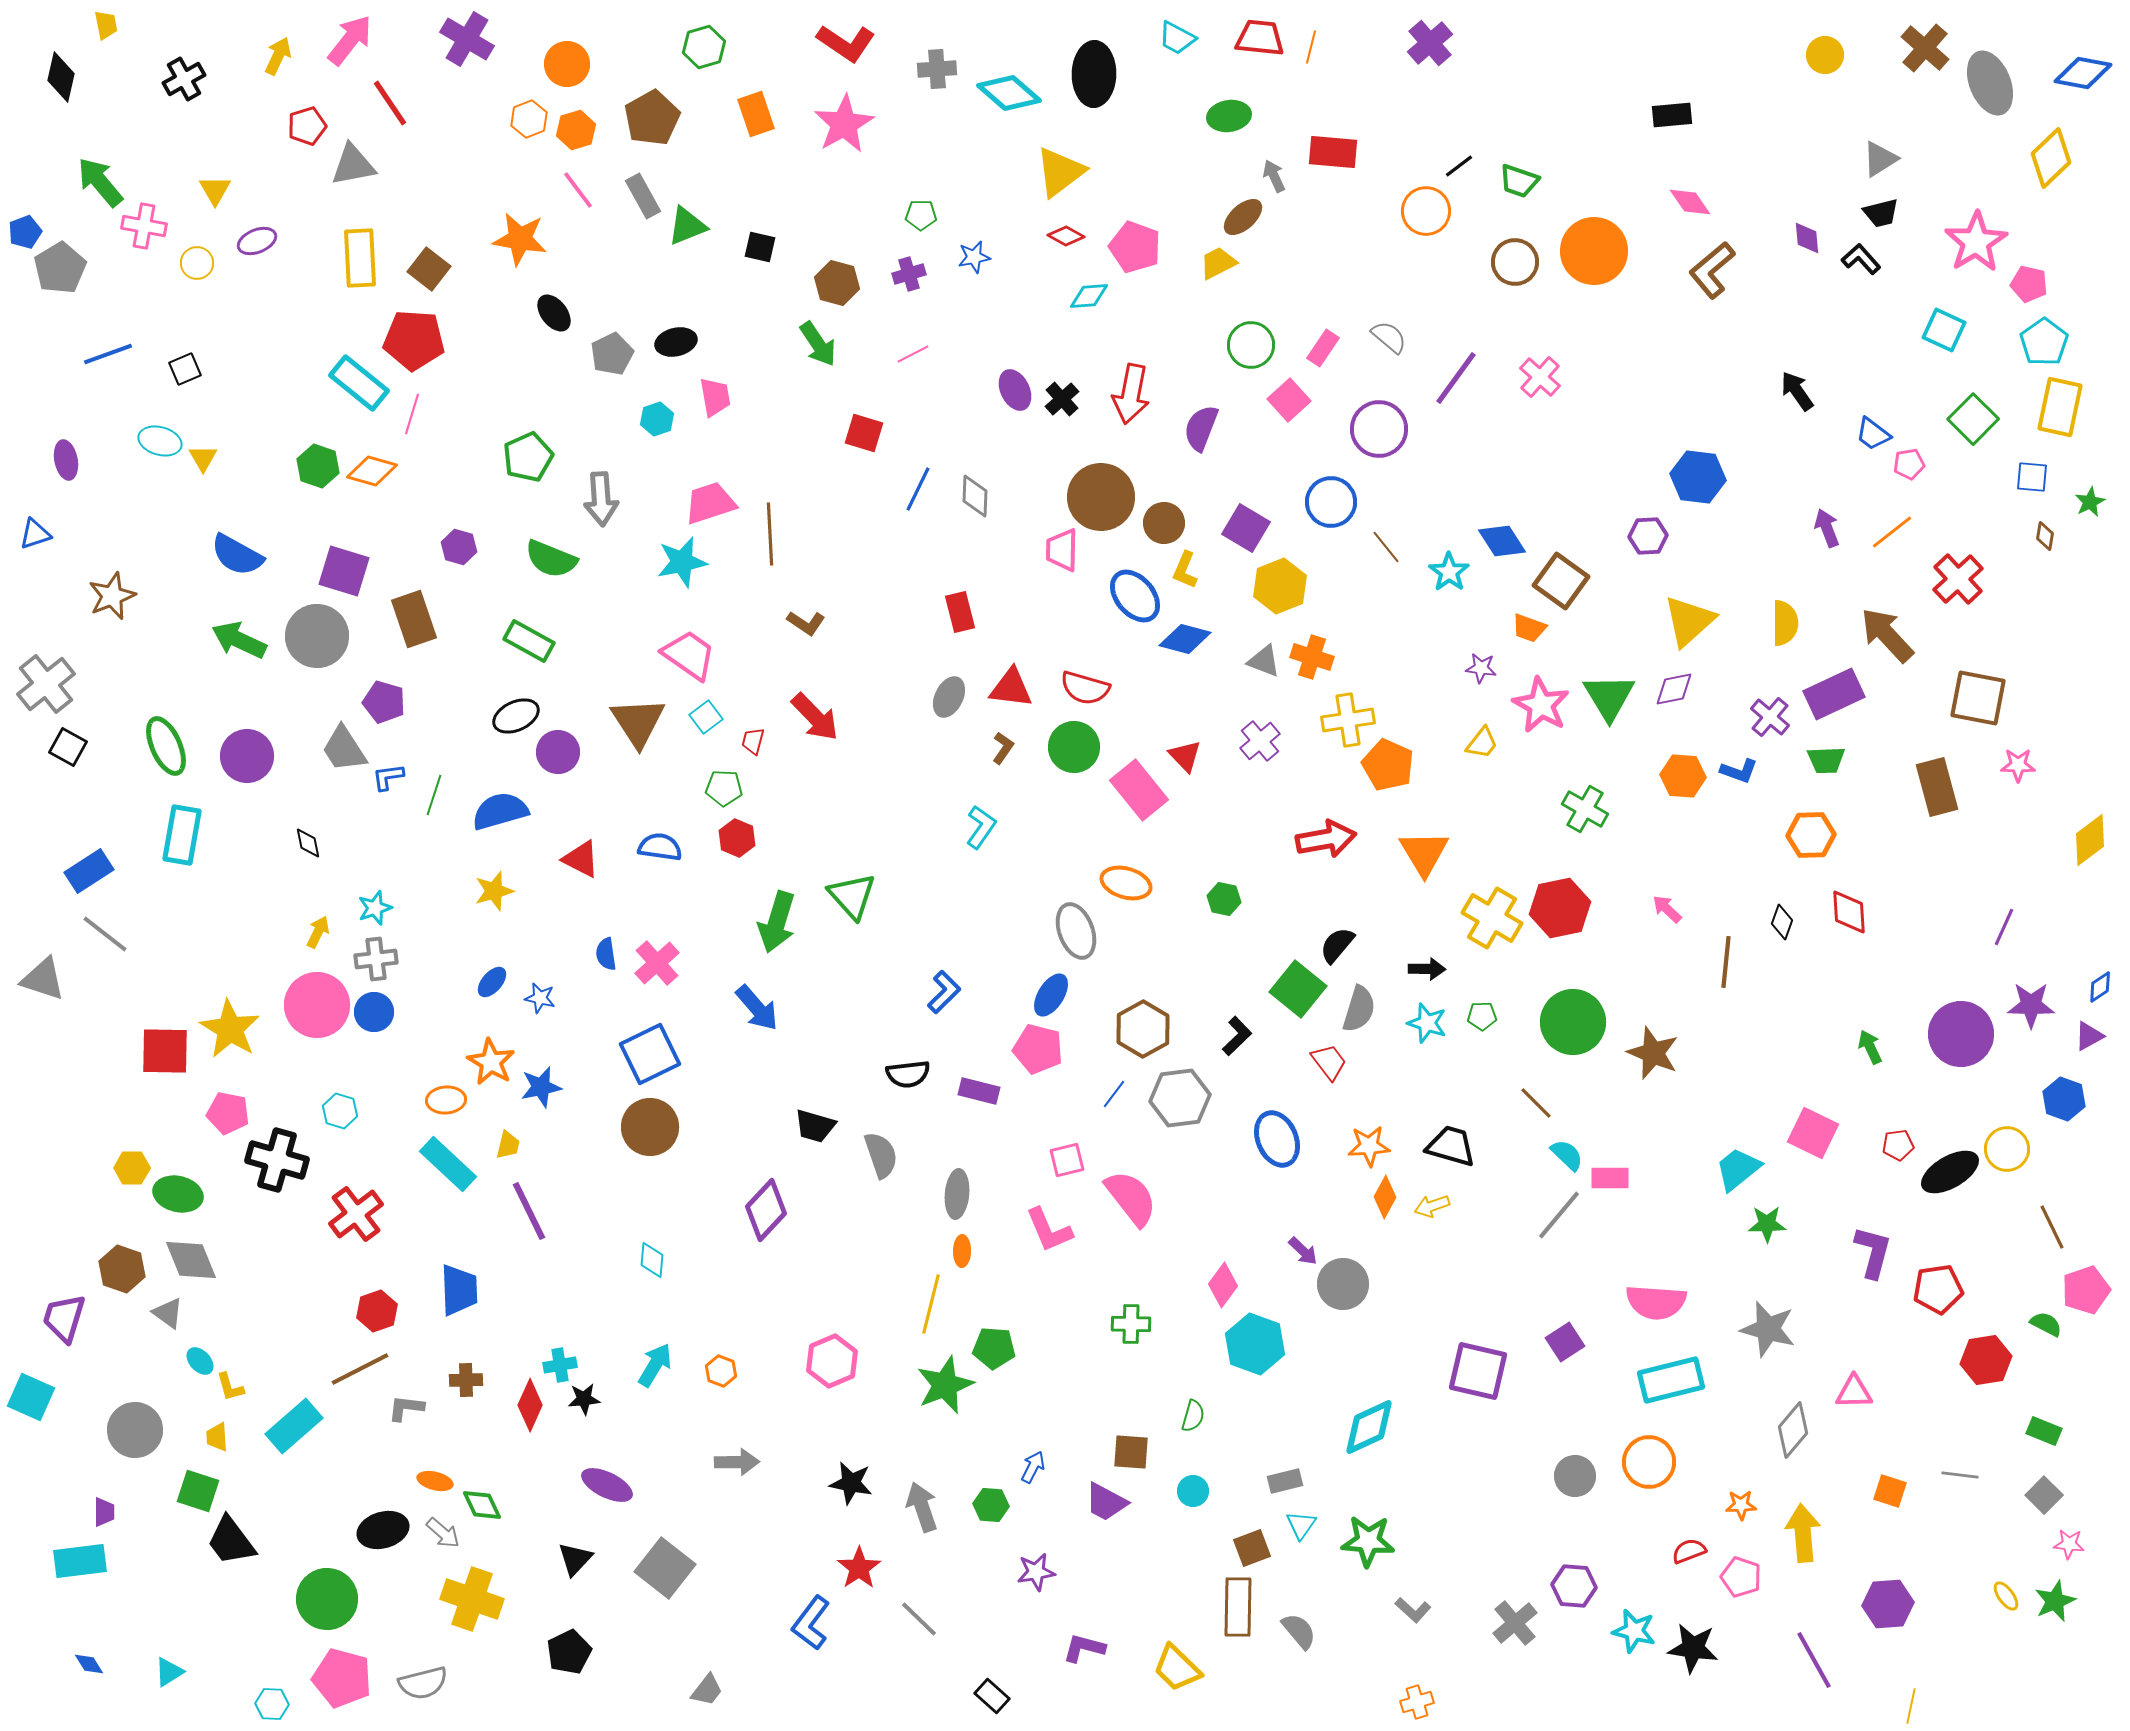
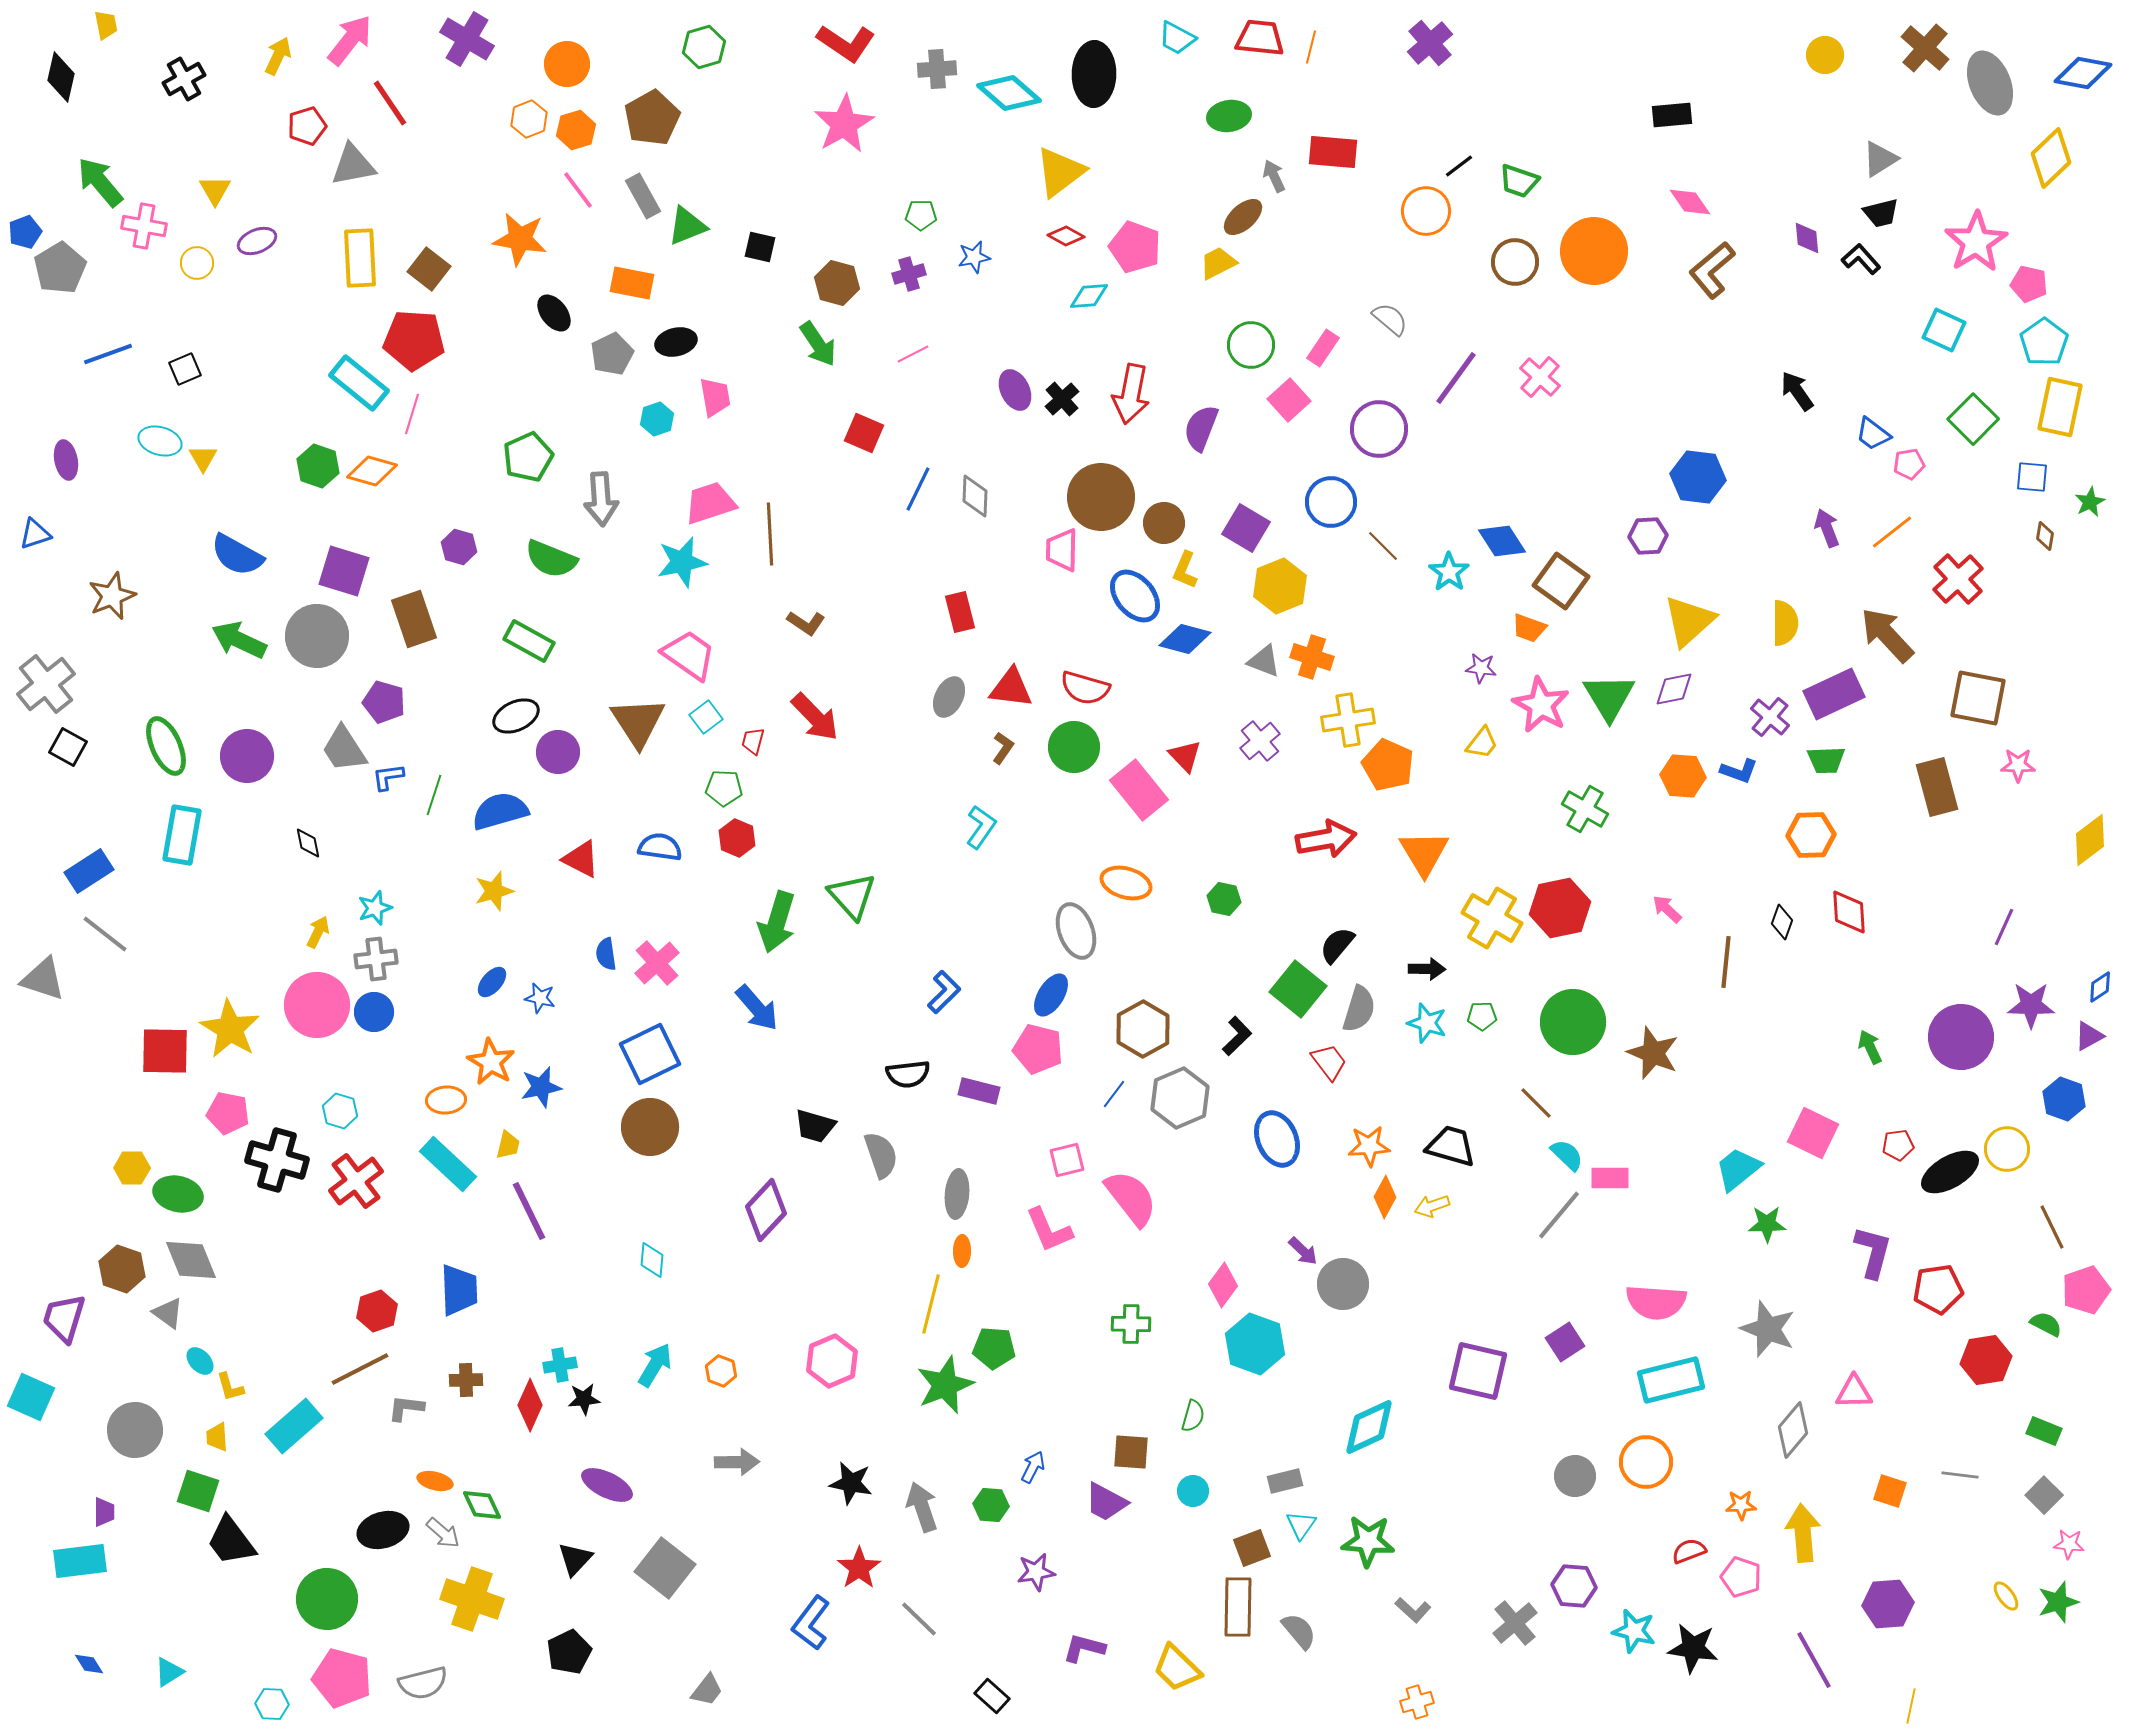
orange rectangle at (756, 114): moved 124 px left, 169 px down; rotated 60 degrees counterclockwise
gray semicircle at (1389, 337): moved 1 px right, 18 px up
red square at (864, 433): rotated 6 degrees clockwise
brown line at (1386, 547): moved 3 px left, 1 px up; rotated 6 degrees counterclockwise
purple circle at (1961, 1034): moved 3 px down
gray hexagon at (1180, 1098): rotated 16 degrees counterclockwise
red cross at (356, 1214): moved 33 px up
gray star at (1768, 1329): rotated 6 degrees clockwise
orange circle at (1649, 1462): moved 3 px left
green star at (2055, 1601): moved 3 px right, 1 px down; rotated 6 degrees clockwise
